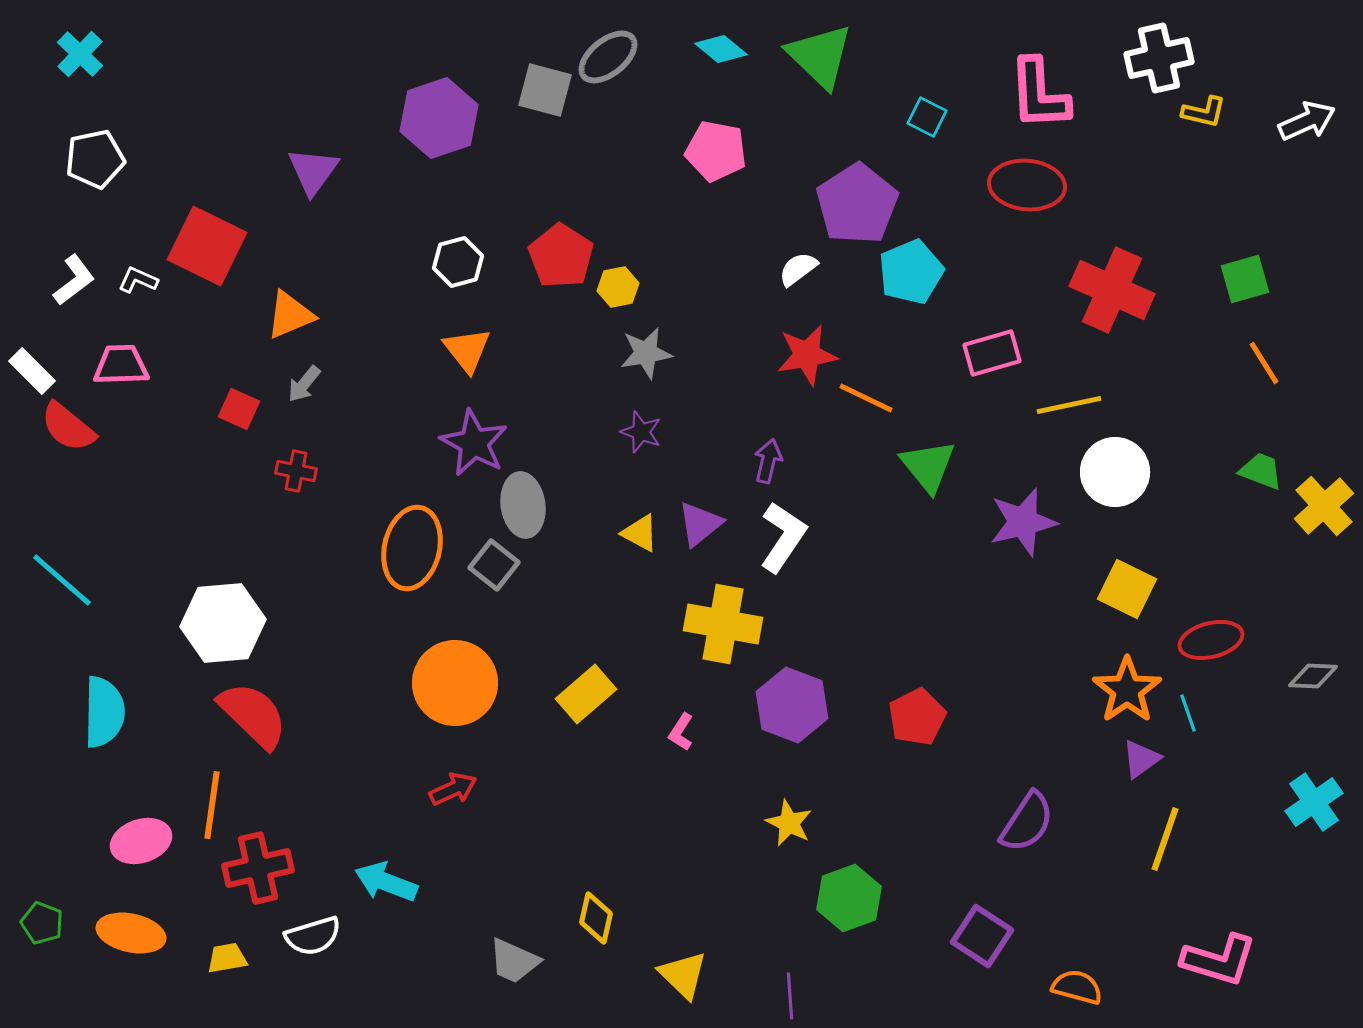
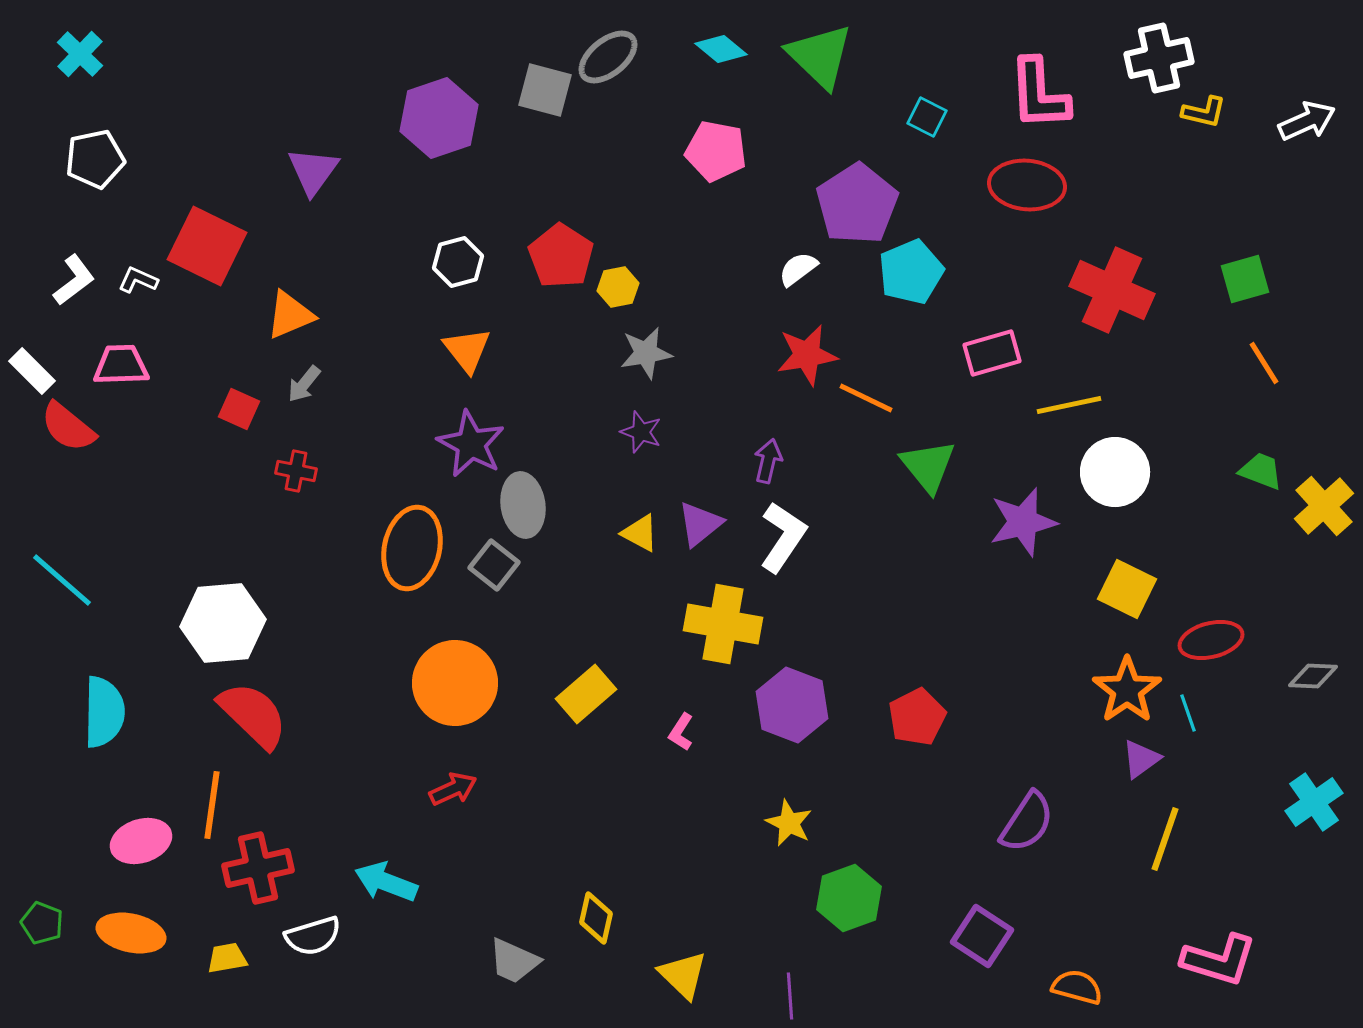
purple star at (474, 443): moved 3 px left, 1 px down
